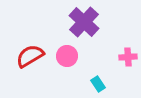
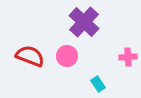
red semicircle: rotated 52 degrees clockwise
